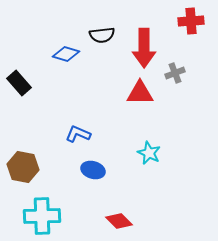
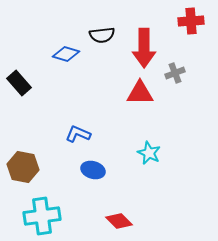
cyan cross: rotated 6 degrees counterclockwise
